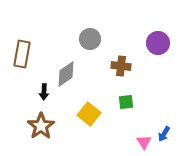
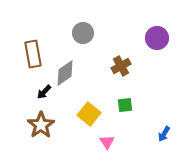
gray circle: moved 7 px left, 6 px up
purple circle: moved 1 px left, 5 px up
brown rectangle: moved 11 px right; rotated 20 degrees counterclockwise
brown cross: rotated 36 degrees counterclockwise
gray diamond: moved 1 px left, 1 px up
black arrow: rotated 42 degrees clockwise
green square: moved 1 px left, 3 px down
brown star: moved 1 px up
pink triangle: moved 37 px left
